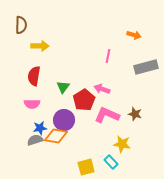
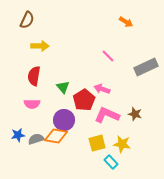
brown semicircle: moved 6 px right, 5 px up; rotated 24 degrees clockwise
orange arrow: moved 8 px left, 13 px up; rotated 16 degrees clockwise
pink line: rotated 56 degrees counterclockwise
gray rectangle: rotated 10 degrees counterclockwise
green triangle: rotated 16 degrees counterclockwise
blue star: moved 22 px left, 7 px down
gray semicircle: moved 1 px right, 1 px up
yellow square: moved 11 px right, 24 px up
